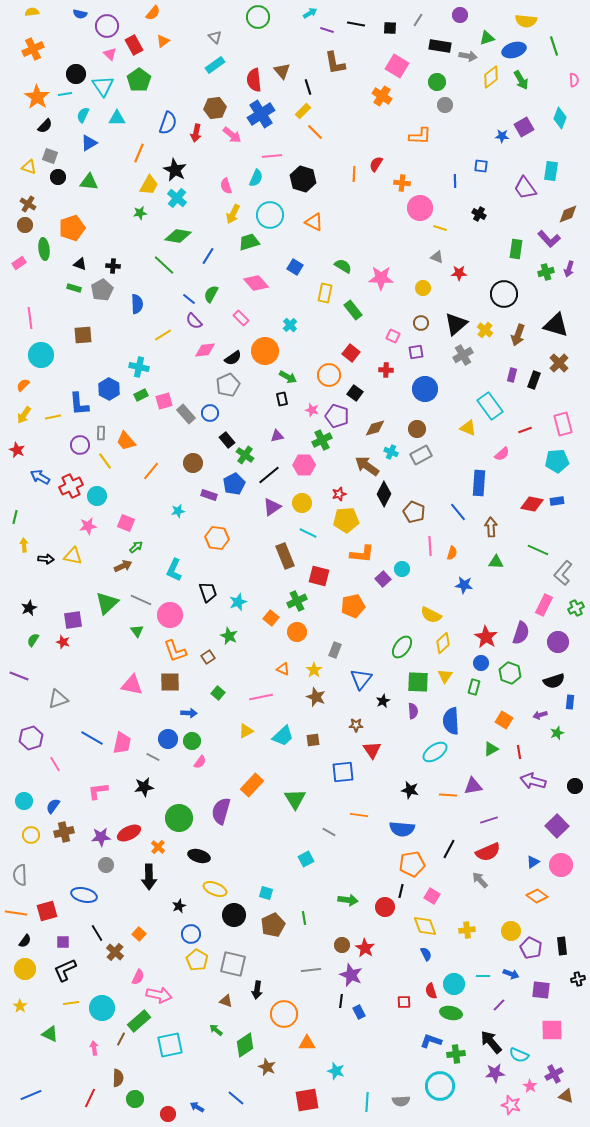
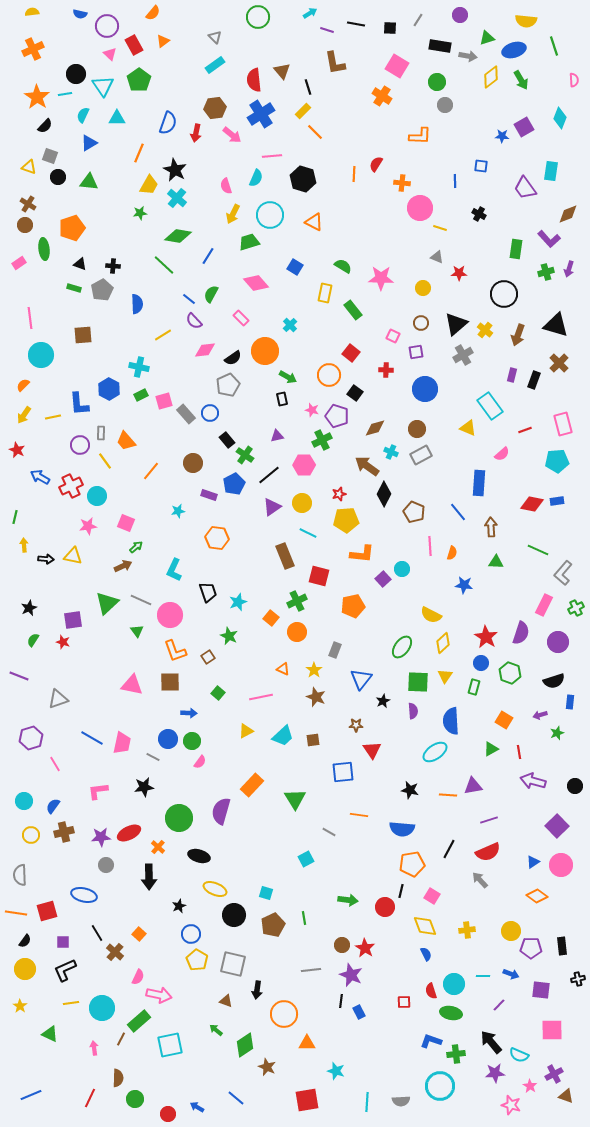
purple pentagon at (531, 948): rotated 25 degrees counterclockwise
